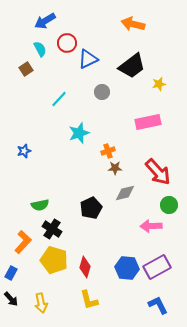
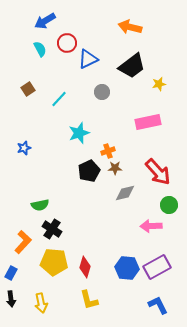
orange arrow: moved 3 px left, 3 px down
brown square: moved 2 px right, 20 px down
blue star: moved 3 px up
black pentagon: moved 2 px left, 37 px up
yellow pentagon: moved 2 px down; rotated 12 degrees counterclockwise
black arrow: rotated 35 degrees clockwise
